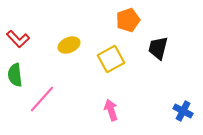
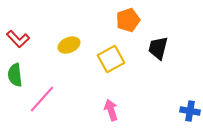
blue cross: moved 7 px right; rotated 18 degrees counterclockwise
